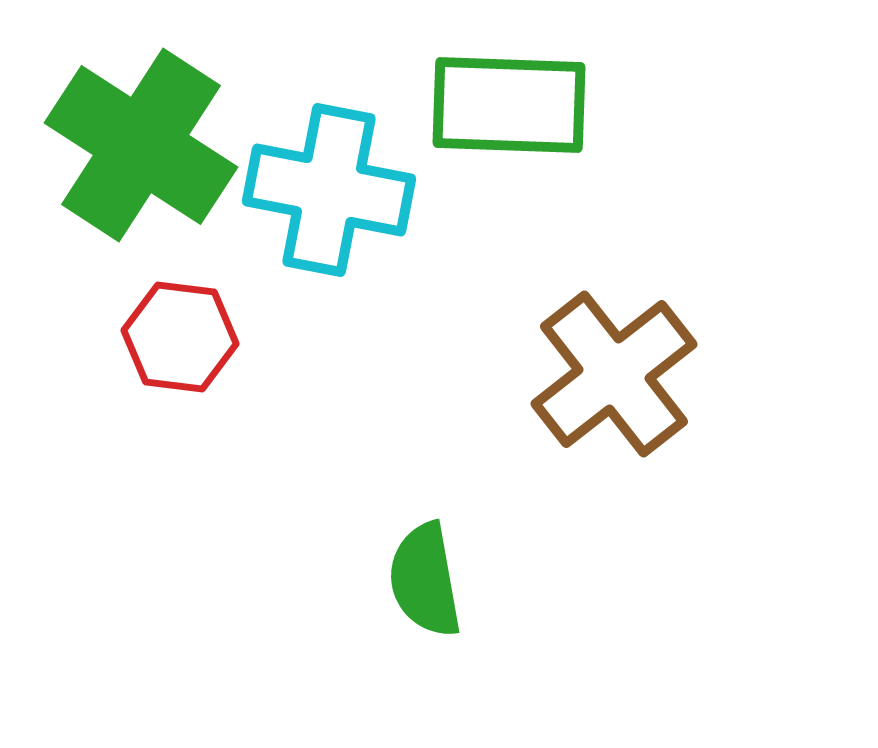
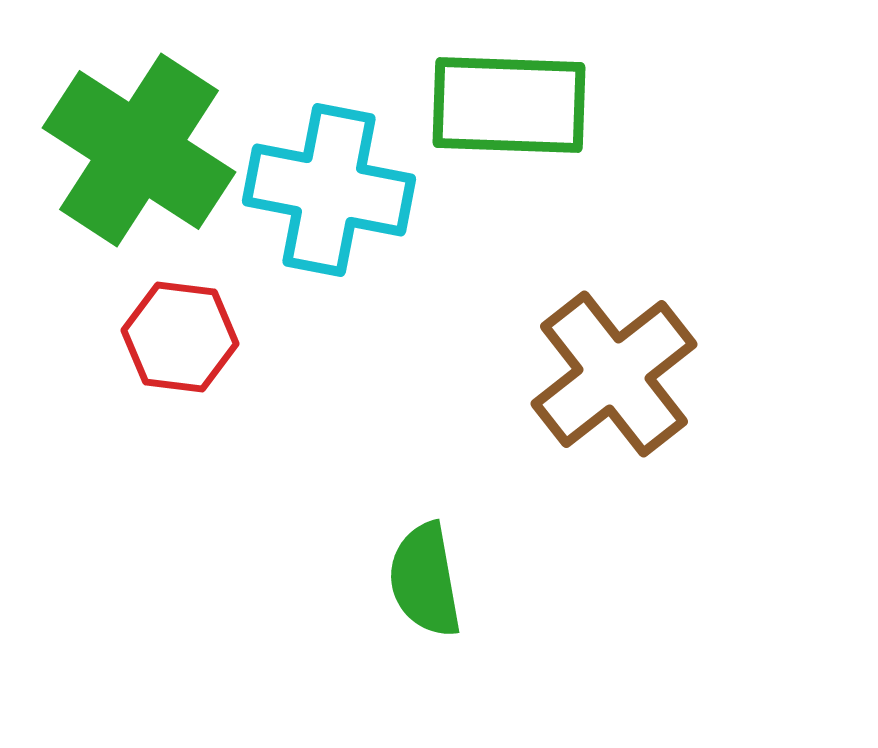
green cross: moved 2 px left, 5 px down
